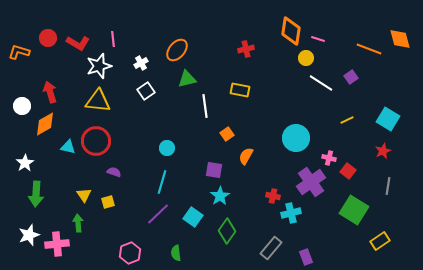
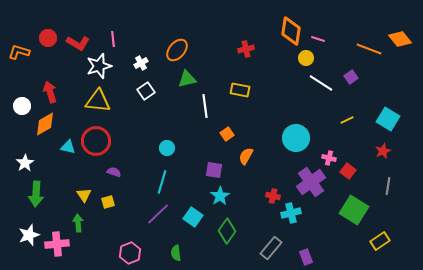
orange diamond at (400, 39): rotated 25 degrees counterclockwise
